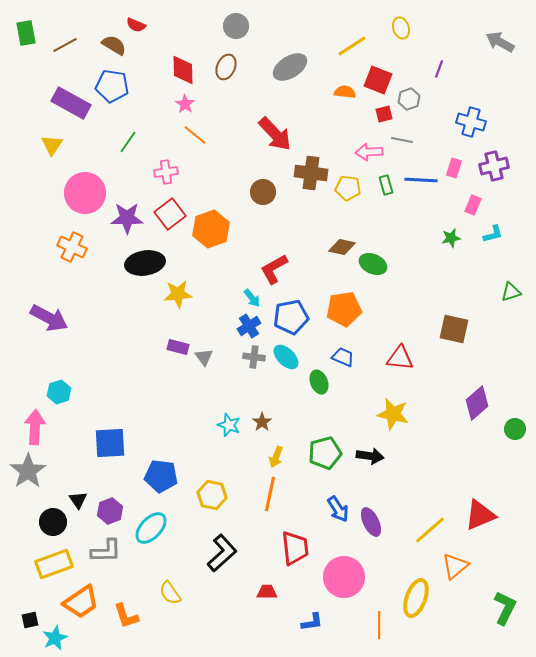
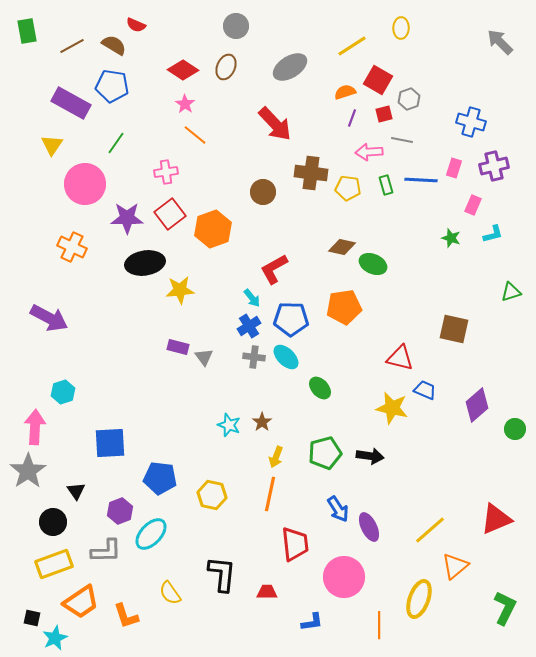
yellow ellipse at (401, 28): rotated 20 degrees clockwise
green rectangle at (26, 33): moved 1 px right, 2 px up
gray arrow at (500, 42): rotated 16 degrees clockwise
brown line at (65, 45): moved 7 px right, 1 px down
purple line at (439, 69): moved 87 px left, 49 px down
red diamond at (183, 70): rotated 56 degrees counterclockwise
red square at (378, 80): rotated 8 degrees clockwise
orange semicircle at (345, 92): rotated 25 degrees counterclockwise
red arrow at (275, 134): moved 10 px up
green line at (128, 142): moved 12 px left, 1 px down
pink circle at (85, 193): moved 9 px up
orange hexagon at (211, 229): moved 2 px right
green star at (451, 238): rotated 30 degrees clockwise
yellow star at (178, 294): moved 2 px right, 4 px up
orange pentagon at (344, 309): moved 2 px up
blue pentagon at (291, 317): moved 2 px down; rotated 12 degrees clockwise
blue trapezoid at (343, 357): moved 82 px right, 33 px down
red triangle at (400, 358): rotated 8 degrees clockwise
green ellipse at (319, 382): moved 1 px right, 6 px down; rotated 20 degrees counterclockwise
cyan hexagon at (59, 392): moved 4 px right
purple diamond at (477, 403): moved 2 px down
yellow star at (393, 414): moved 1 px left, 6 px up
blue pentagon at (161, 476): moved 1 px left, 2 px down
black triangle at (78, 500): moved 2 px left, 9 px up
purple hexagon at (110, 511): moved 10 px right
red triangle at (480, 515): moved 16 px right, 4 px down
purple ellipse at (371, 522): moved 2 px left, 5 px down
cyan ellipse at (151, 528): moved 6 px down
red trapezoid at (295, 548): moved 4 px up
black L-shape at (222, 553): moved 21 px down; rotated 42 degrees counterclockwise
yellow ellipse at (416, 598): moved 3 px right, 1 px down
black square at (30, 620): moved 2 px right, 2 px up; rotated 24 degrees clockwise
